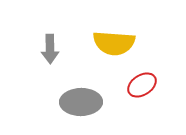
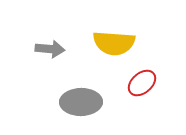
gray arrow: rotated 84 degrees counterclockwise
red ellipse: moved 2 px up; rotated 8 degrees counterclockwise
